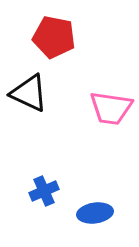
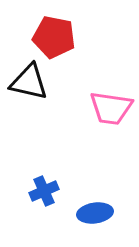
black triangle: moved 11 px up; rotated 12 degrees counterclockwise
